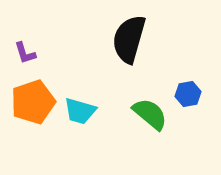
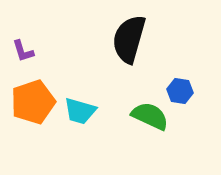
purple L-shape: moved 2 px left, 2 px up
blue hexagon: moved 8 px left, 3 px up; rotated 20 degrees clockwise
green semicircle: moved 2 px down; rotated 15 degrees counterclockwise
